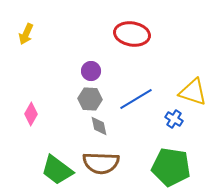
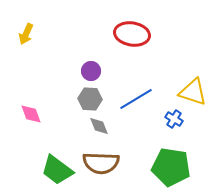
pink diamond: rotated 50 degrees counterclockwise
gray diamond: rotated 10 degrees counterclockwise
